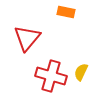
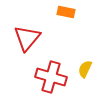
yellow semicircle: moved 4 px right, 3 px up
red cross: moved 1 px down
